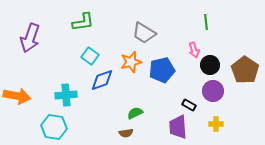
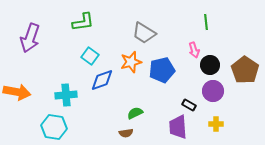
orange arrow: moved 4 px up
